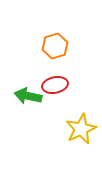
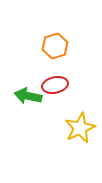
yellow star: moved 1 px left, 1 px up
